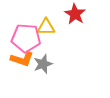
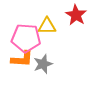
red star: moved 1 px right, 1 px down
yellow triangle: moved 1 px right, 1 px up
orange L-shape: rotated 15 degrees counterclockwise
